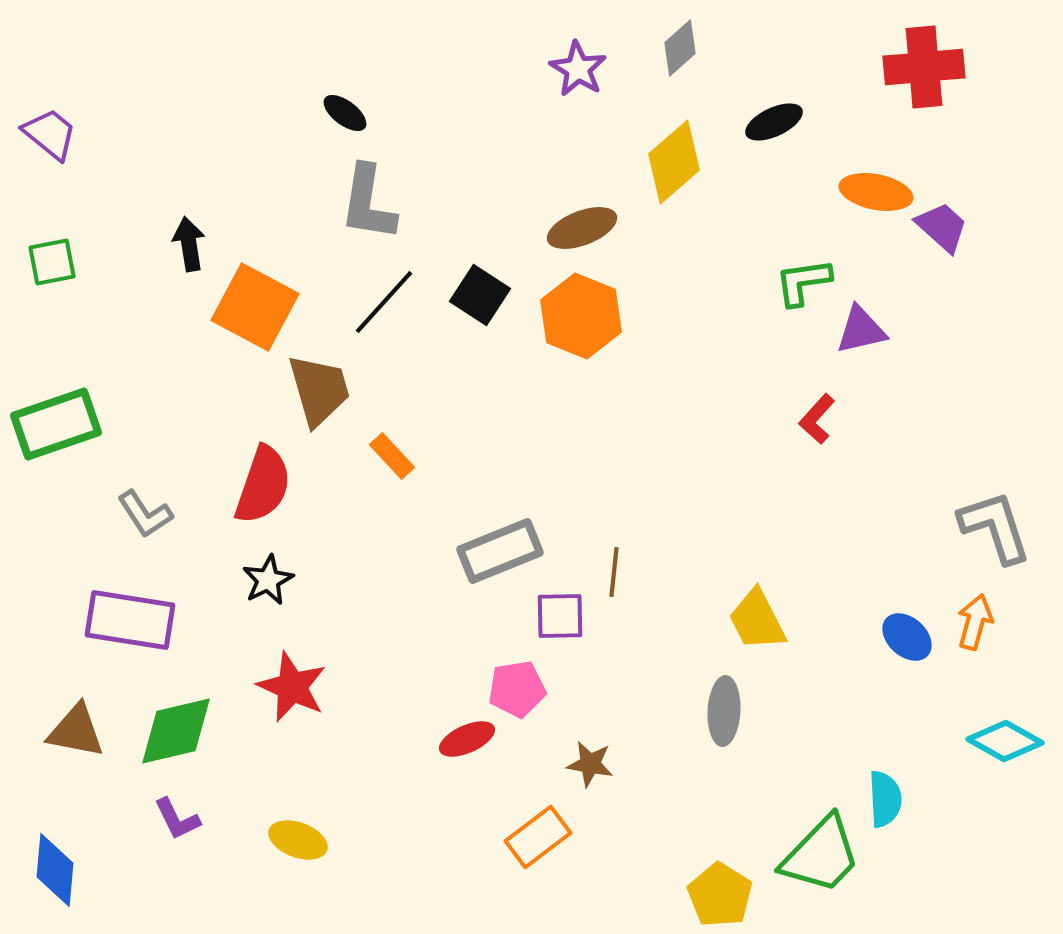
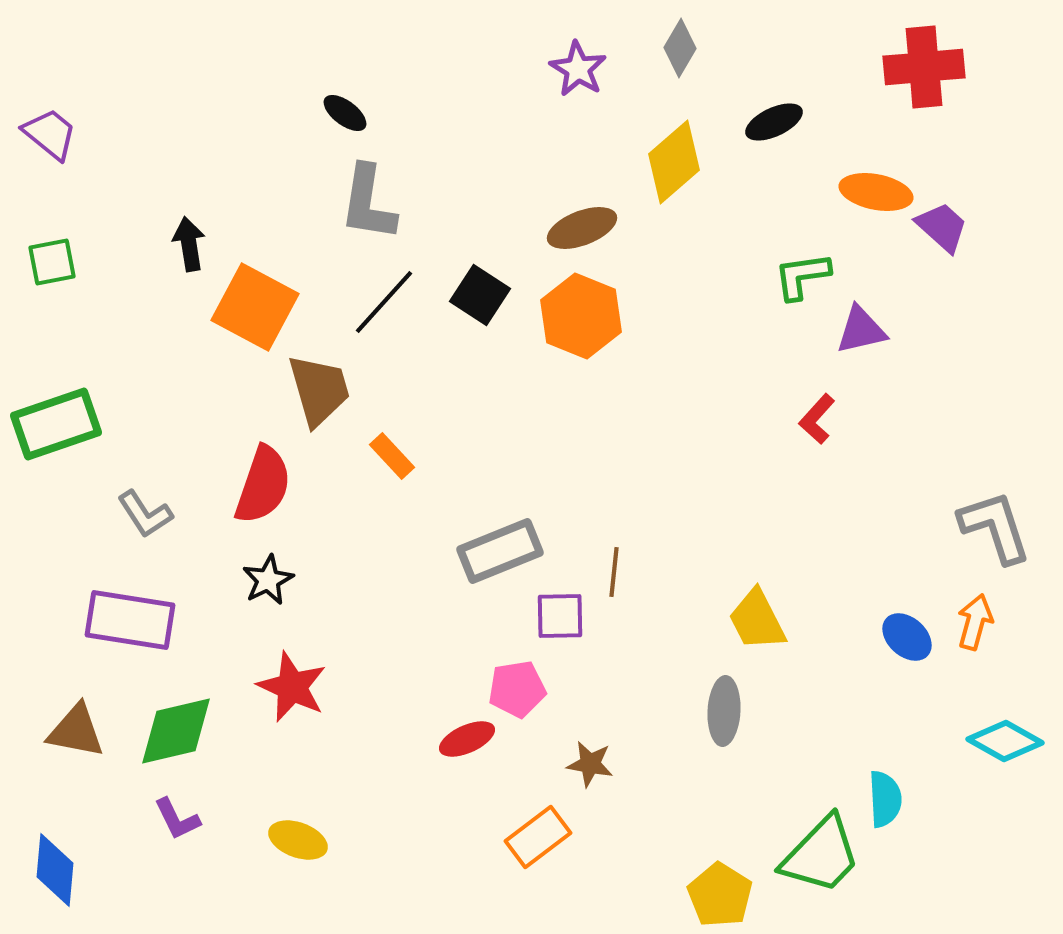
gray diamond at (680, 48): rotated 18 degrees counterclockwise
green L-shape at (803, 282): moved 1 px left, 6 px up
